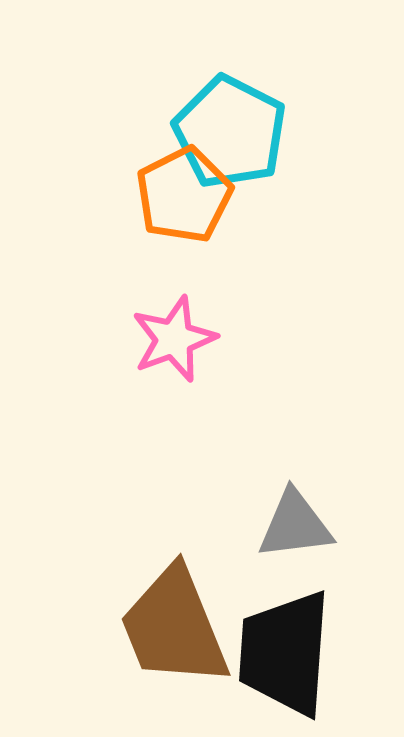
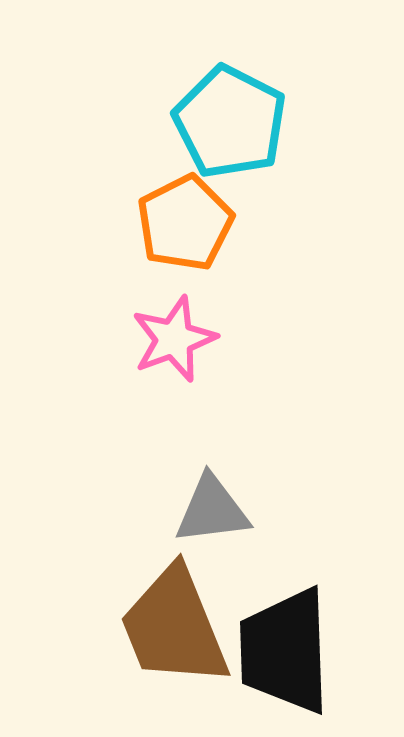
cyan pentagon: moved 10 px up
orange pentagon: moved 1 px right, 28 px down
gray triangle: moved 83 px left, 15 px up
black trapezoid: moved 2 px up; rotated 6 degrees counterclockwise
